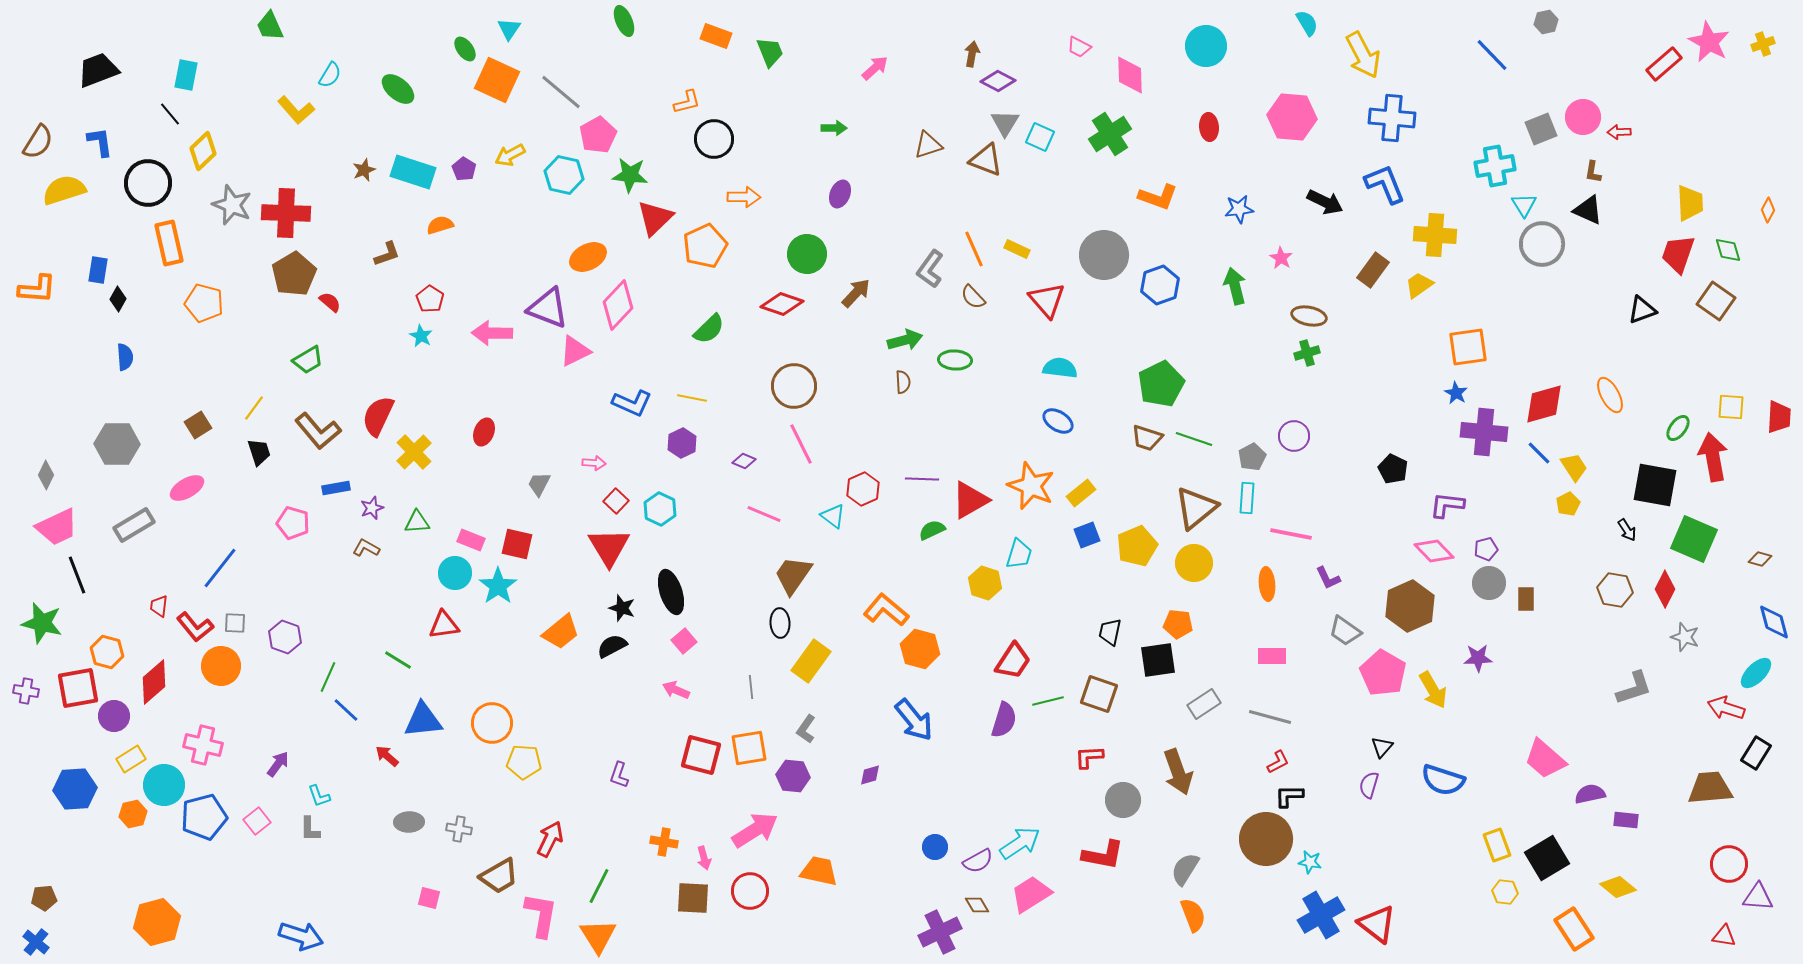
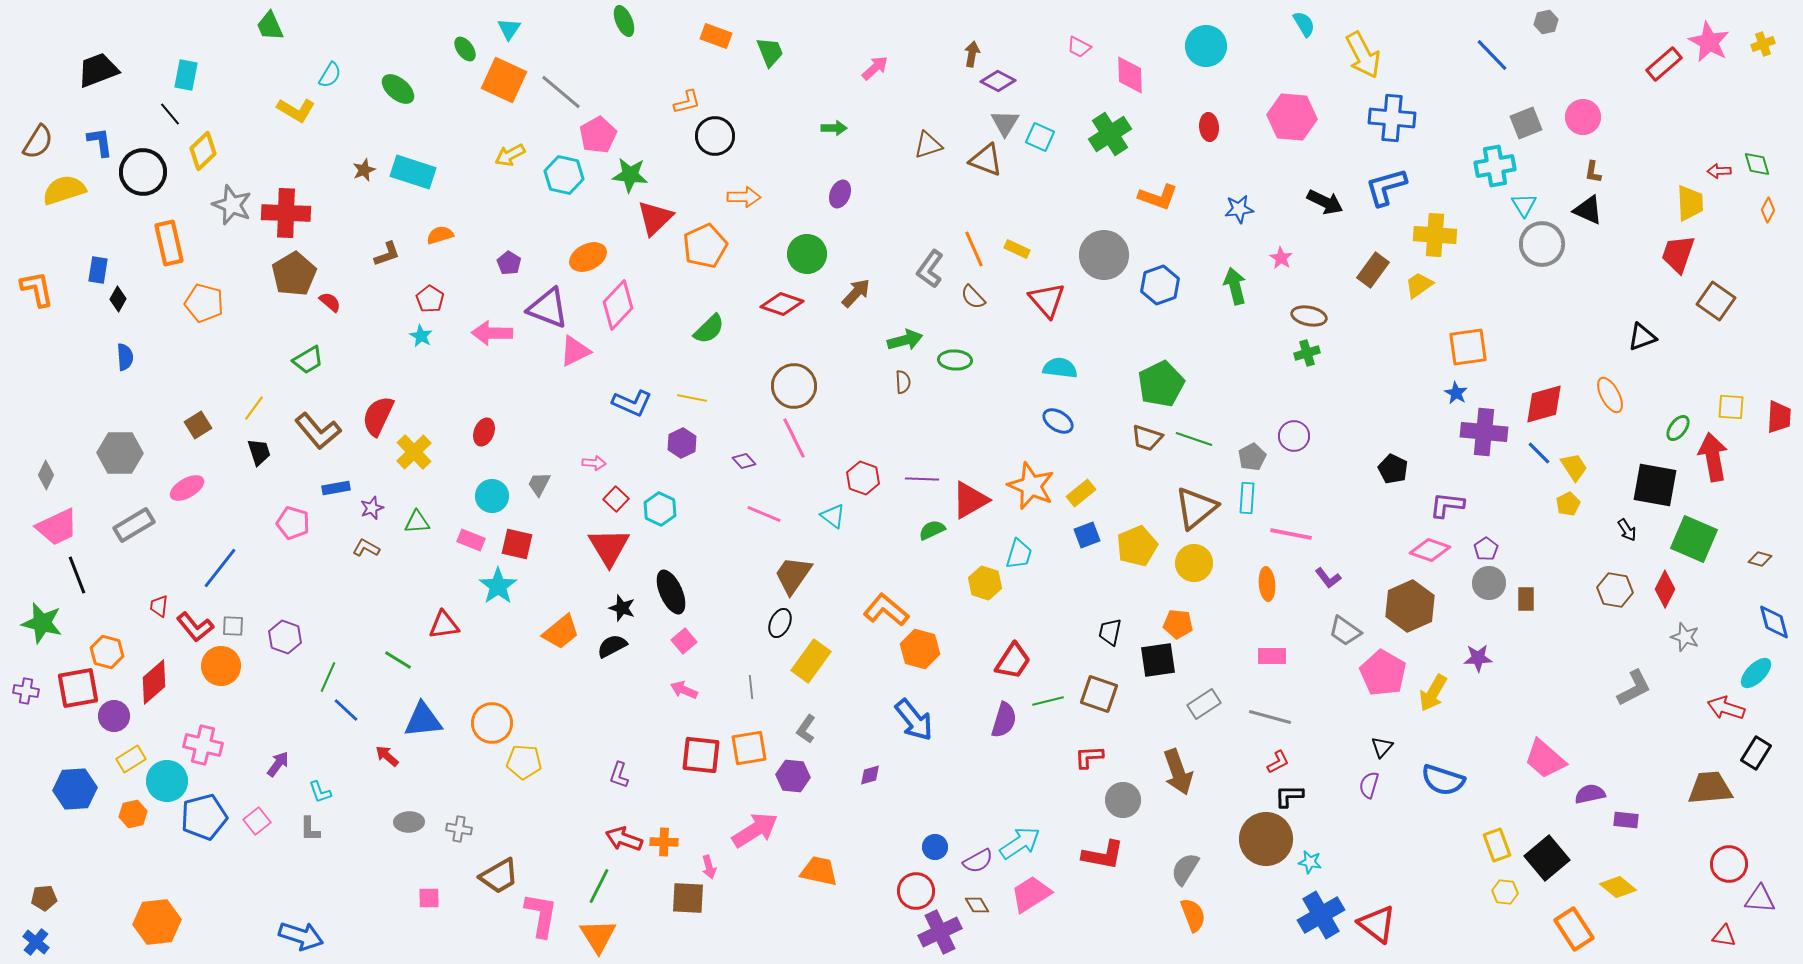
cyan semicircle at (1307, 23): moved 3 px left, 1 px down
orange square at (497, 80): moved 7 px right
yellow L-shape at (296, 110): rotated 18 degrees counterclockwise
gray square at (1541, 129): moved 15 px left, 6 px up
red arrow at (1619, 132): moved 100 px right, 39 px down
black circle at (714, 139): moved 1 px right, 3 px up
purple pentagon at (464, 169): moved 45 px right, 94 px down
black circle at (148, 183): moved 5 px left, 11 px up
blue L-shape at (1385, 184): moved 1 px right, 3 px down; rotated 84 degrees counterclockwise
orange semicircle at (440, 225): moved 10 px down
green diamond at (1728, 250): moved 29 px right, 86 px up
orange L-shape at (37, 289): rotated 105 degrees counterclockwise
black triangle at (1642, 310): moved 27 px down
gray hexagon at (117, 444): moved 3 px right, 9 px down
pink line at (801, 444): moved 7 px left, 6 px up
purple diamond at (744, 461): rotated 25 degrees clockwise
red hexagon at (863, 489): moved 11 px up; rotated 16 degrees counterclockwise
red square at (616, 501): moved 2 px up
purple pentagon at (1486, 549): rotated 20 degrees counterclockwise
pink diamond at (1434, 551): moved 4 px left, 1 px up; rotated 27 degrees counterclockwise
cyan circle at (455, 573): moved 37 px right, 77 px up
purple L-shape at (1328, 578): rotated 12 degrees counterclockwise
black ellipse at (671, 592): rotated 6 degrees counterclockwise
gray square at (235, 623): moved 2 px left, 3 px down
black ellipse at (780, 623): rotated 28 degrees clockwise
gray L-shape at (1634, 688): rotated 9 degrees counterclockwise
pink arrow at (676, 690): moved 8 px right
yellow arrow at (1433, 690): moved 3 px down; rotated 60 degrees clockwise
red square at (701, 755): rotated 9 degrees counterclockwise
cyan circle at (164, 785): moved 3 px right, 4 px up
cyan L-shape at (319, 796): moved 1 px right, 4 px up
red arrow at (550, 839): moved 74 px right; rotated 96 degrees counterclockwise
orange cross at (664, 842): rotated 8 degrees counterclockwise
pink arrow at (704, 858): moved 5 px right, 9 px down
black square at (1547, 858): rotated 9 degrees counterclockwise
red circle at (750, 891): moved 166 px right
purple triangle at (1758, 897): moved 2 px right, 2 px down
pink square at (429, 898): rotated 15 degrees counterclockwise
brown square at (693, 898): moved 5 px left
orange hexagon at (157, 922): rotated 9 degrees clockwise
